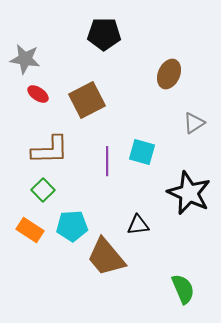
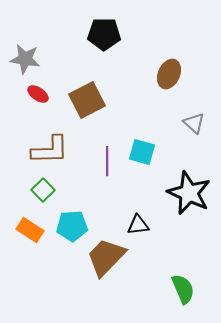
gray triangle: rotated 45 degrees counterclockwise
brown trapezoid: rotated 84 degrees clockwise
